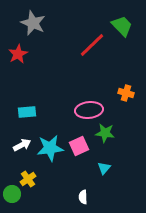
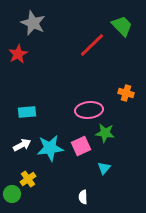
pink square: moved 2 px right
